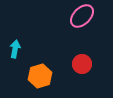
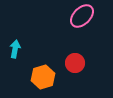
red circle: moved 7 px left, 1 px up
orange hexagon: moved 3 px right, 1 px down
